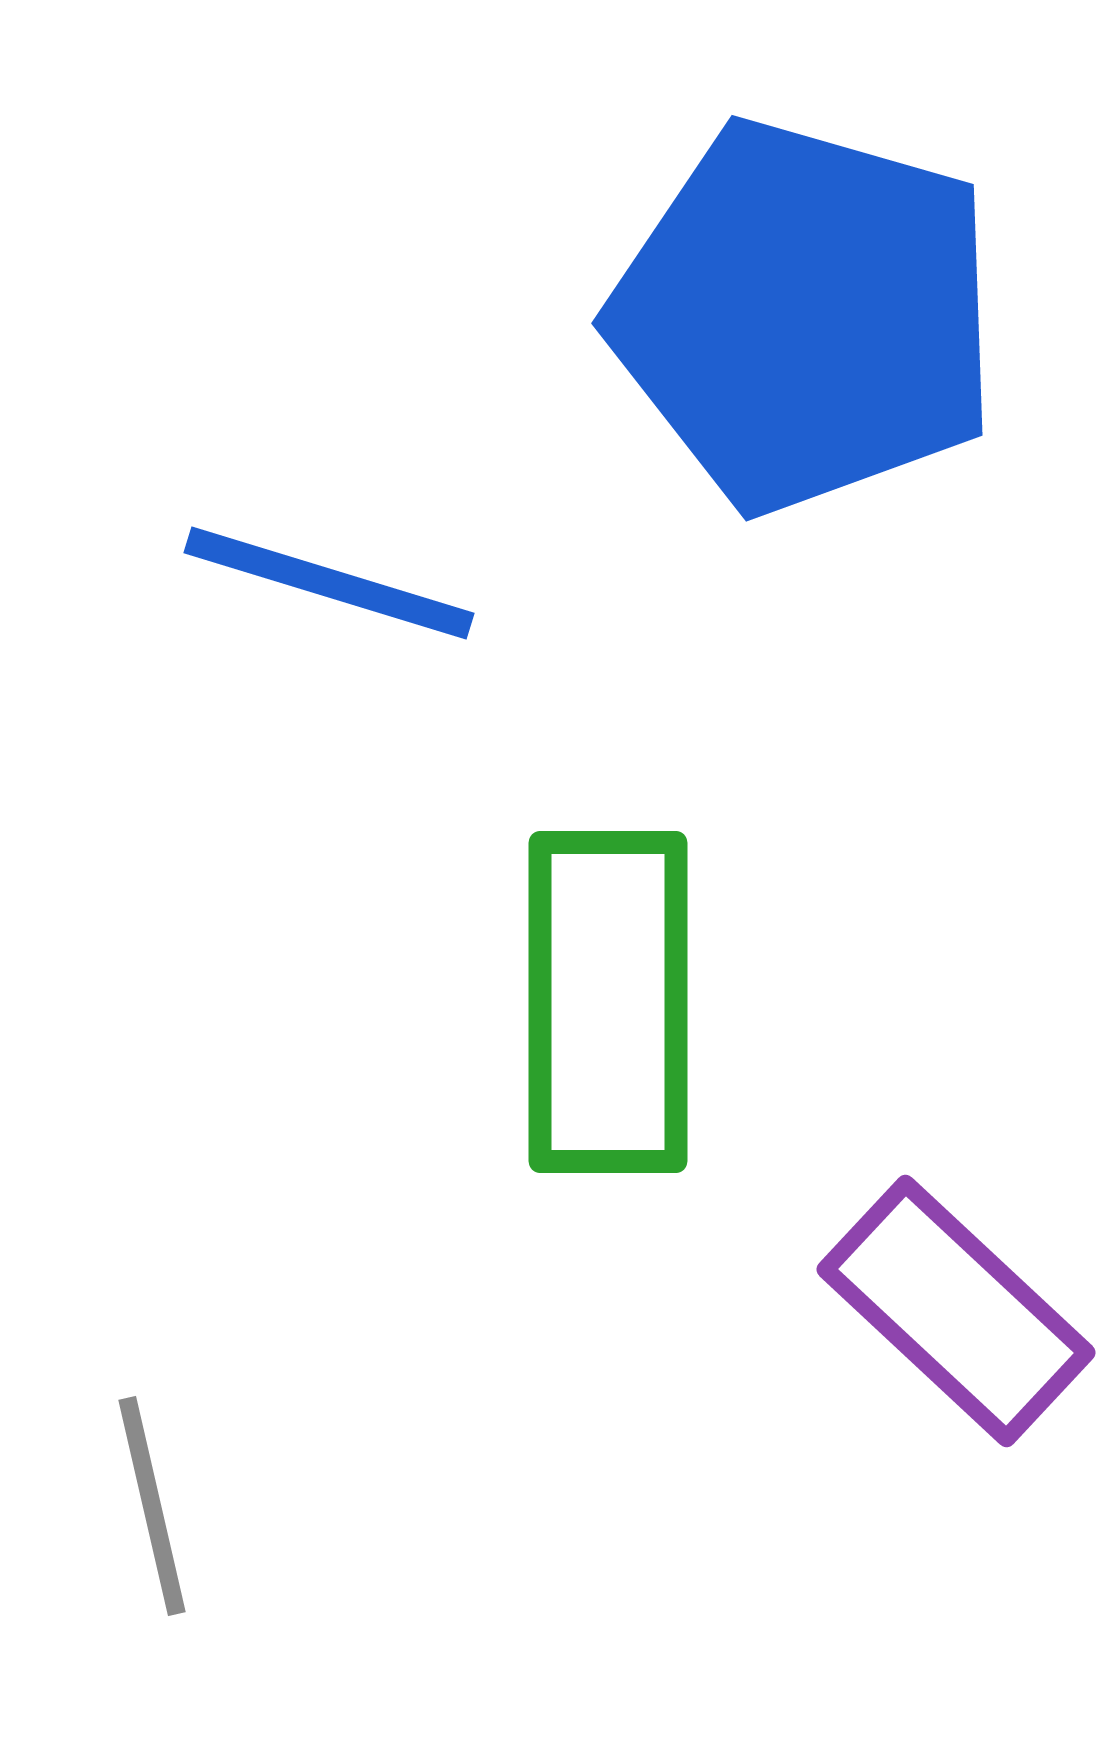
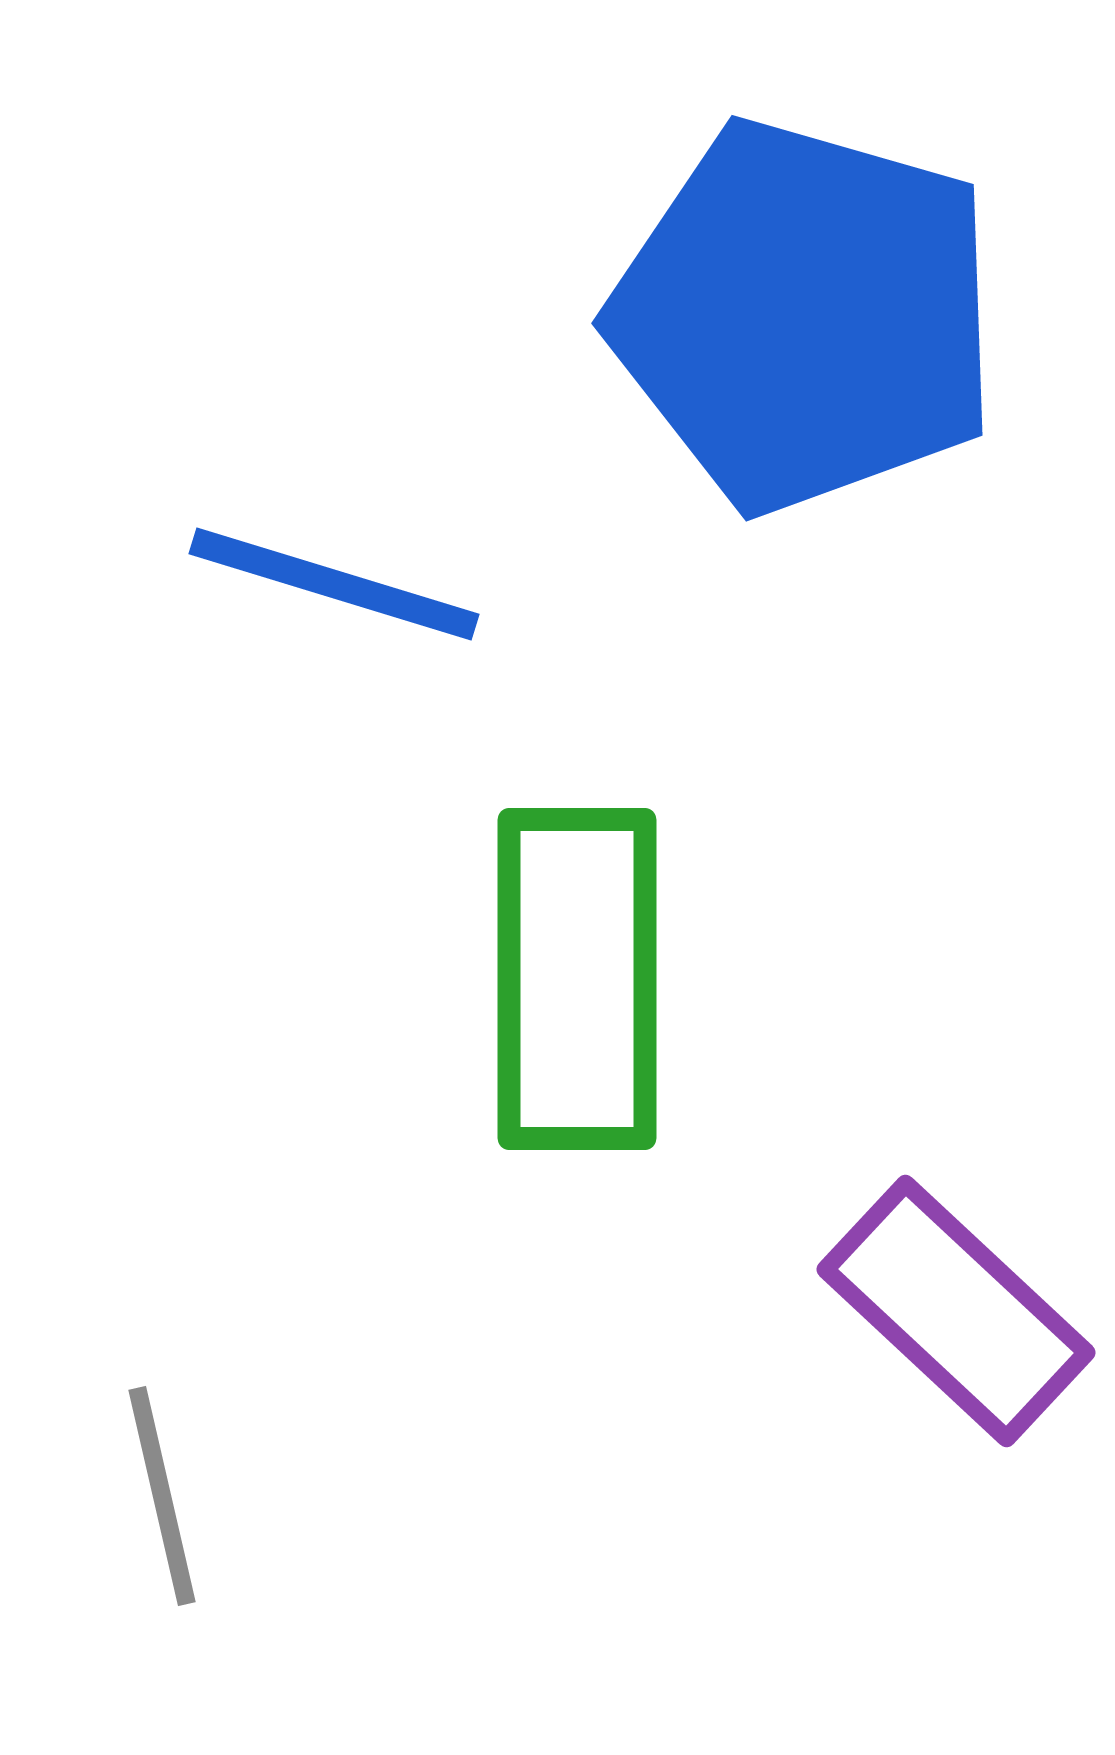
blue line: moved 5 px right, 1 px down
green rectangle: moved 31 px left, 23 px up
gray line: moved 10 px right, 10 px up
